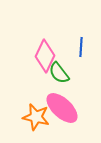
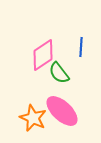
pink diamond: moved 2 px left, 1 px up; rotated 32 degrees clockwise
pink ellipse: moved 3 px down
orange star: moved 3 px left, 1 px down; rotated 12 degrees clockwise
